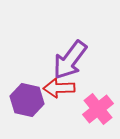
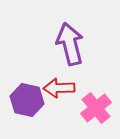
purple arrow: moved 16 px up; rotated 129 degrees clockwise
pink cross: moved 2 px left, 1 px up
